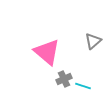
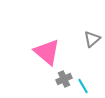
gray triangle: moved 1 px left, 2 px up
cyan line: rotated 42 degrees clockwise
